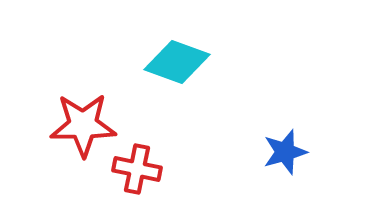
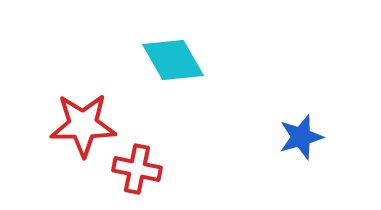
cyan diamond: moved 4 px left, 2 px up; rotated 40 degrees clockwise
blue star: moved 16 px right, 15 px up
